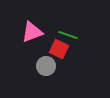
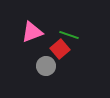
green line: moved 1 px right
red square: moved 1 px right; rotated 24 degrees clockwise
